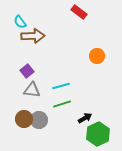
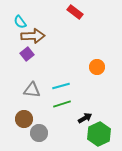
red rectangle: moved 4 px left
orange circle: moved 11 px down
purple square: moved 17 px up
gray circle: moved 13 px down
green hexagon: moved 1 px right
